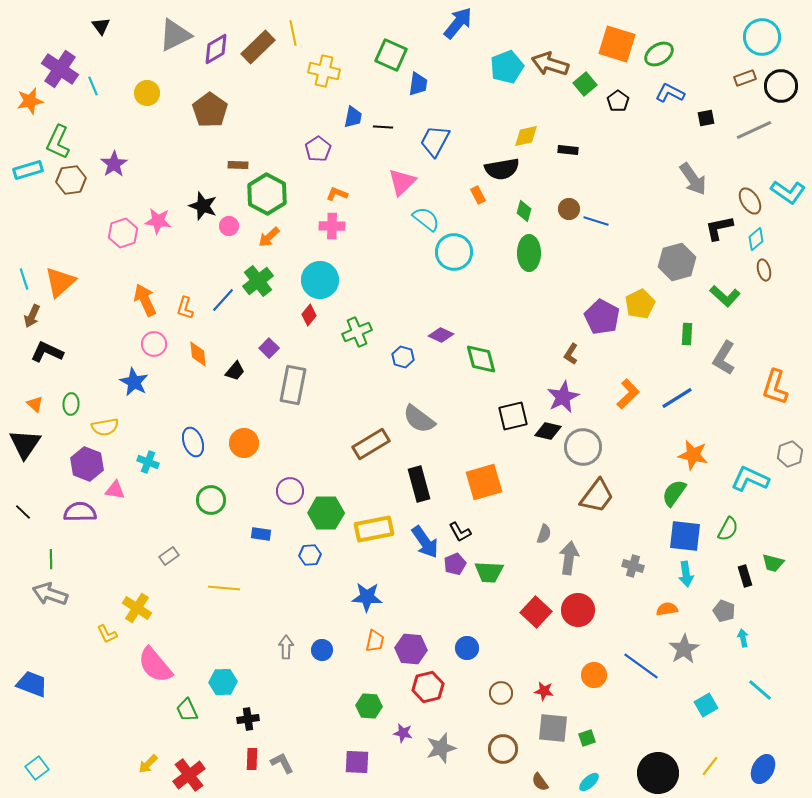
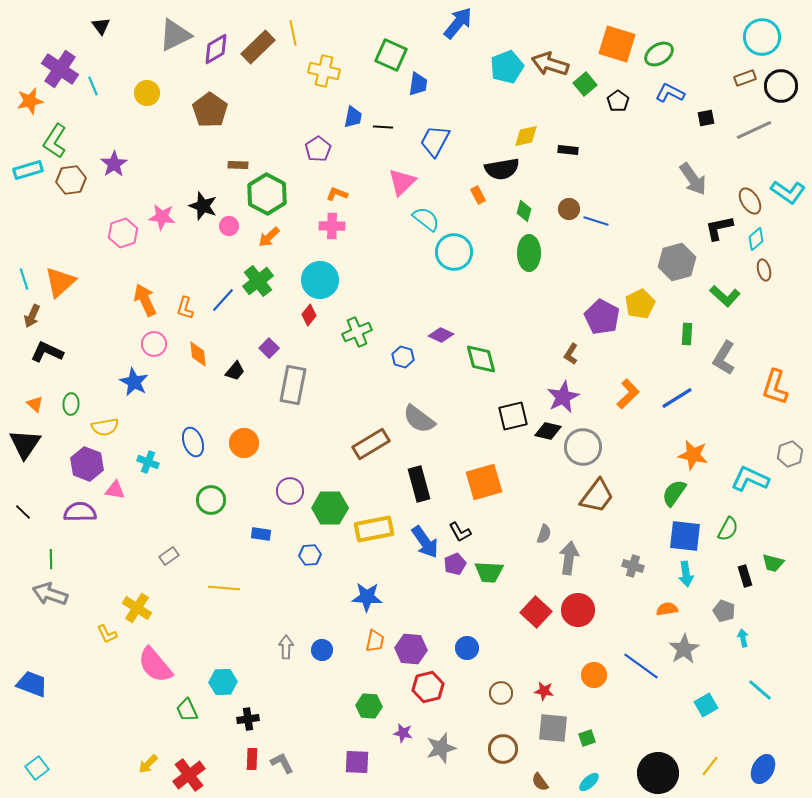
green L-shape at (58, 142): moved 3 px left, 1 px up; rotated 8 degrees clockwise
pink star at (158, 221): moved 4 px right, 4 px up
green hexagon at (326, 513): moved 4 px right, 5 px up
